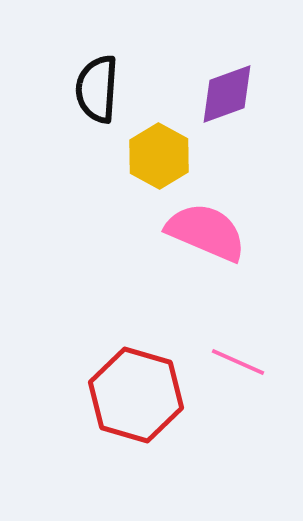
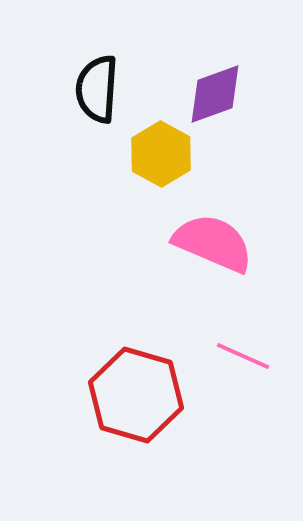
purple diamond: moved 12 px left
yellow hexagon: moved 2 px right, 2 px up
pink semicircle: moved 7 px right, 11 px down
pink line: moved 5 px right, 6 px up
